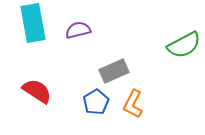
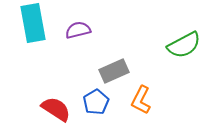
red semicircle: moved 19 px right, 18 px down
orange L-shape: moved 8 px right, 4 px up
